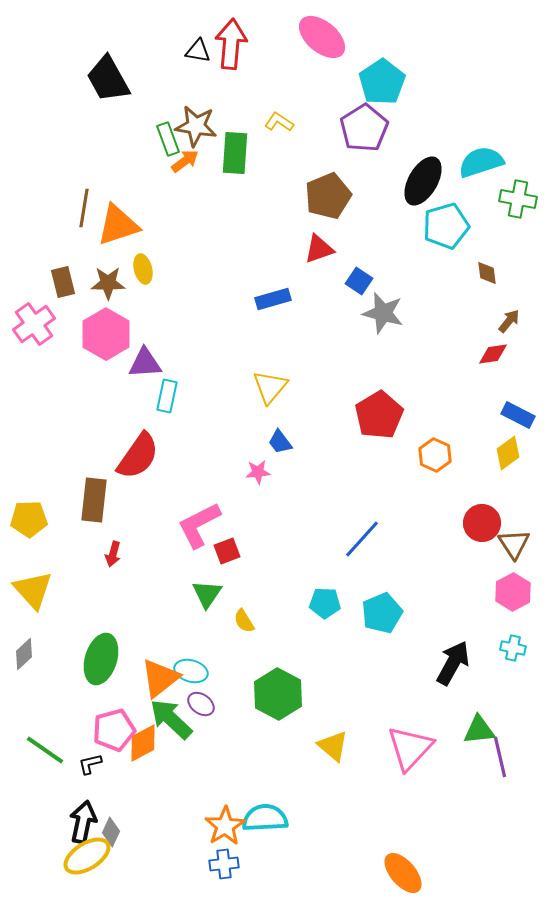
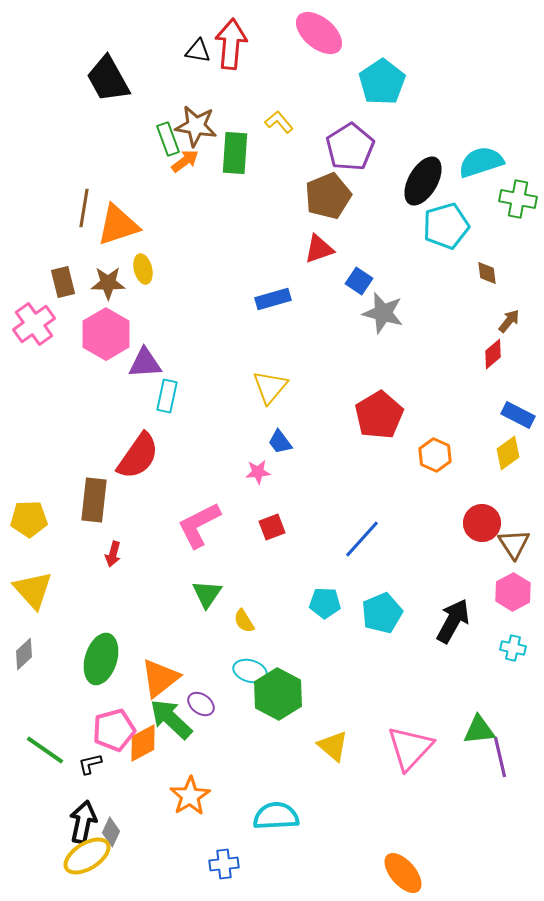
pink ellipse at (322, 37): moved 3 px left, 4 px up
yellow L-shape at (279, 122): rotated 16 degrees clockwise
purple pentagon at (364, 128): moved 14 px left, 19 px down
red diamond at (493, 354): rotated 32 degrees counterclockwise
red square at (227, 551): moved 45 px right, 24 px up
black arrow at (453, 663): moved 42 px up
cyan ellipse at (191, 671): moved 59 px right
cyan semicircle at (265, 818): moved 11 px right, 2 px up
orange star at (225, 826): moved 35 px left, 30 px up
